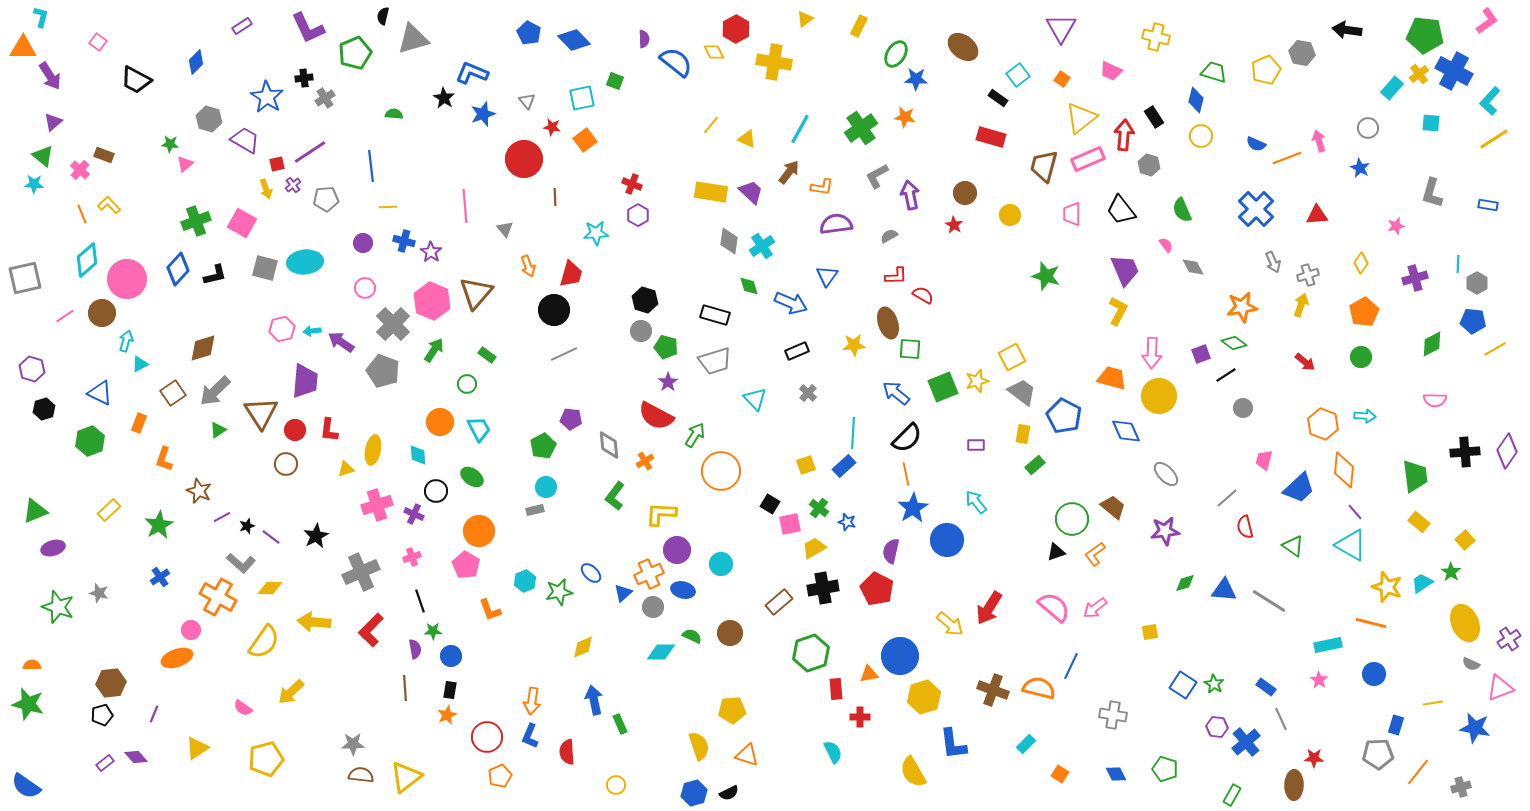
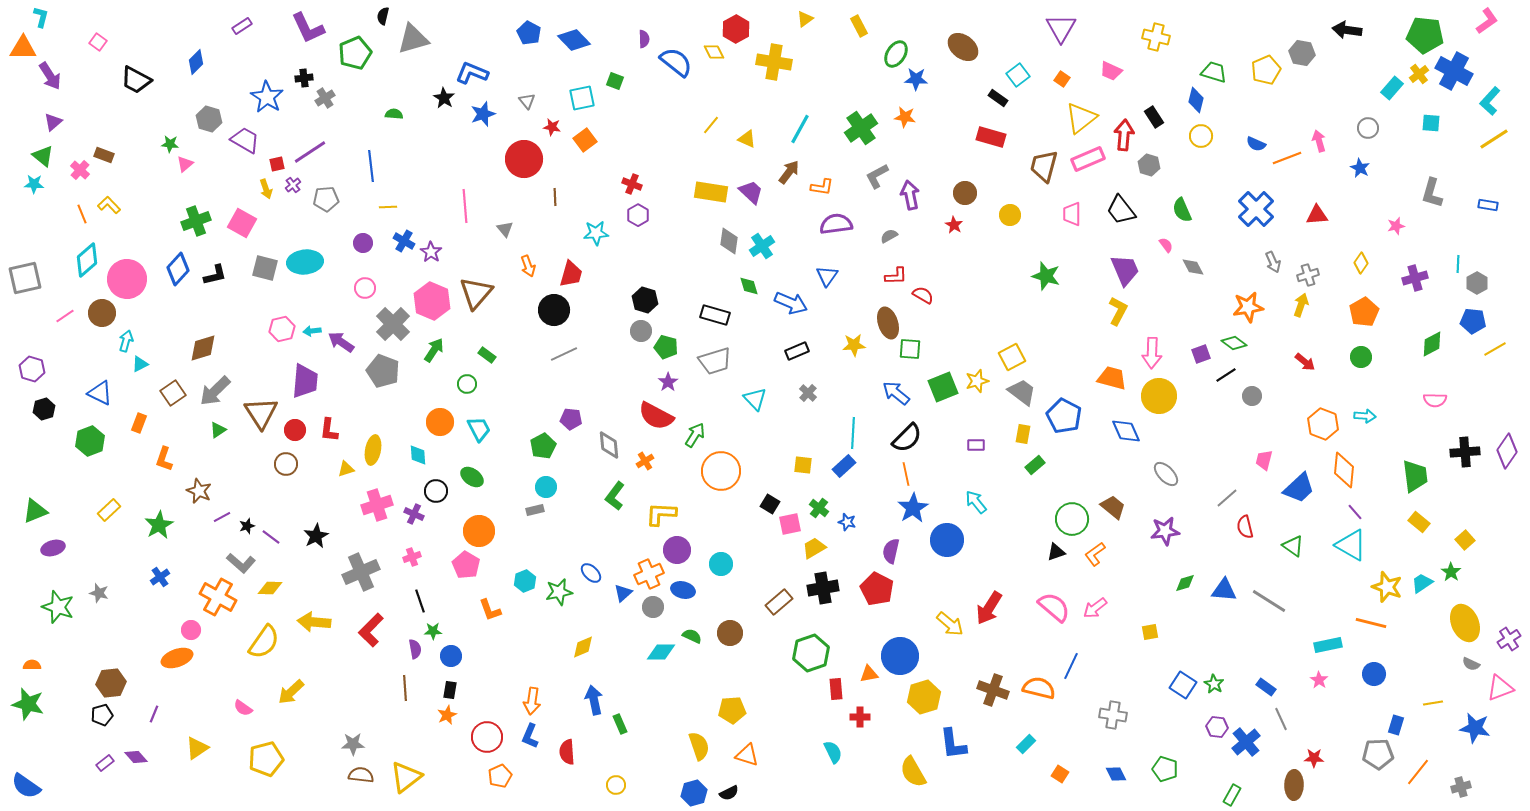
yellow rectangle at (859, 26): rotated 55 degrees counterclockwise
blue cross at (404, 241): rotated 15 degrees clockwise
orange star at (1242, 307): moved 6 px right
gray circle at (1243, 408): moved 9 px right, 12 px up
yellow square at (806, 465): moved 3 px left; rotated 24 degrees clockwise
